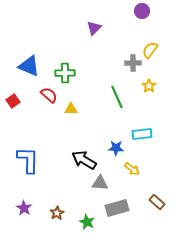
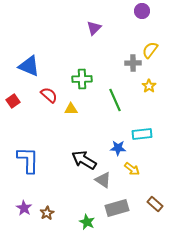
green cross: moved 17 px right, 6 px down
green line: moved 2 px left, 3 px down
blue star: moved 2 px right
gray triangle: moved 3 px right, 3 px up; rotated 30 degrees clockwise
brown rectangle: moved 2 px left, 2 px down
brown star: moved 10 px left
